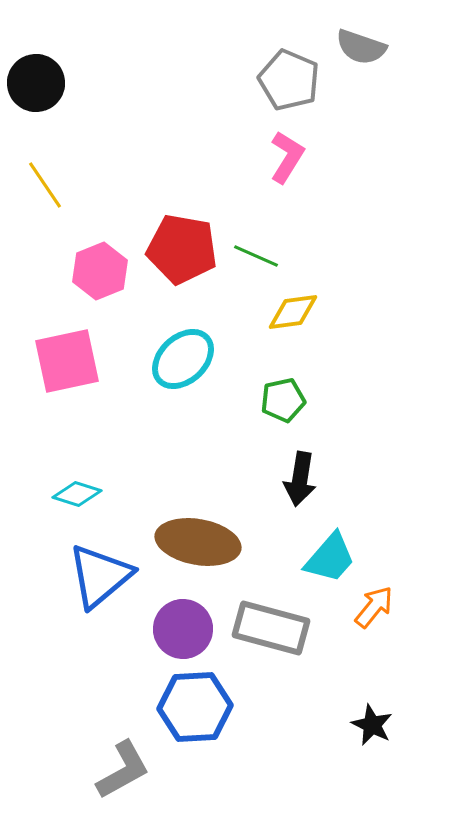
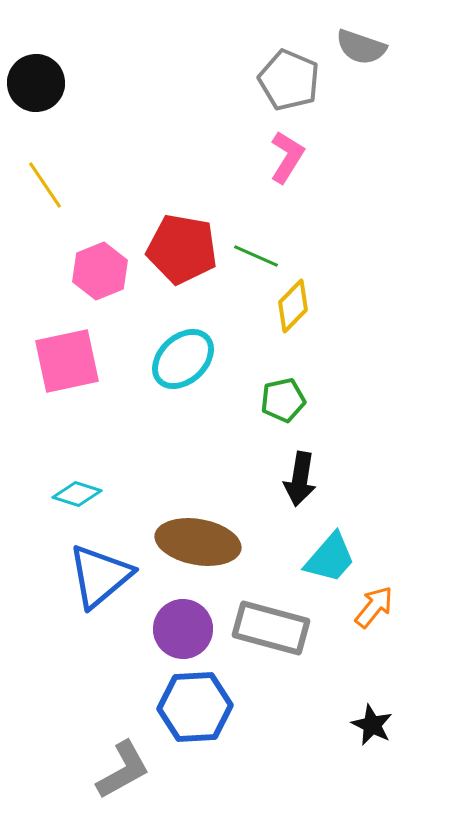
yellow diamond: moved 6 px up; rotated 38 degrees counterclockwise
